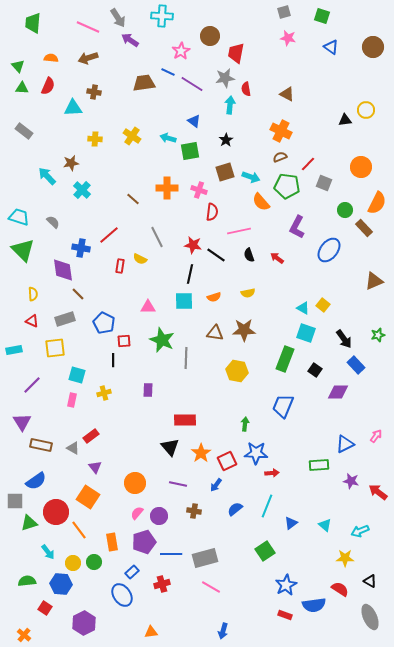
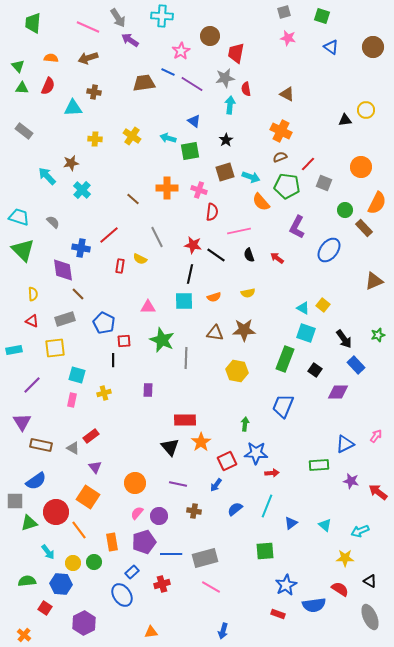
orange star at (201, 453): moved 11 px up
green square at (265, 551): rotated 30 degrees clockwise
red rectangle at (285, 615): moved 7 px left, 1 px up
